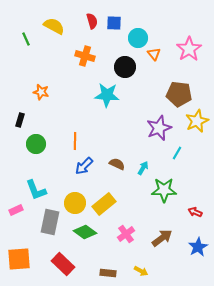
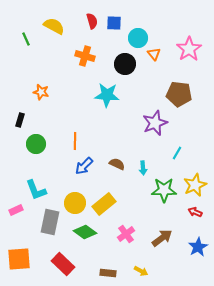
black circle: moved 3 px up
yellow star: moved 2 px left, 64 px down
purple star: moved 4 px left, 5 px up
cyan arrow: rotated 144 degrees clockwise
